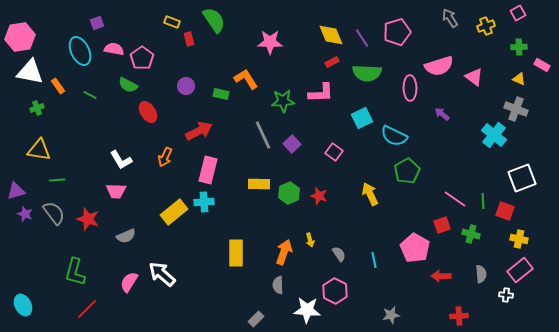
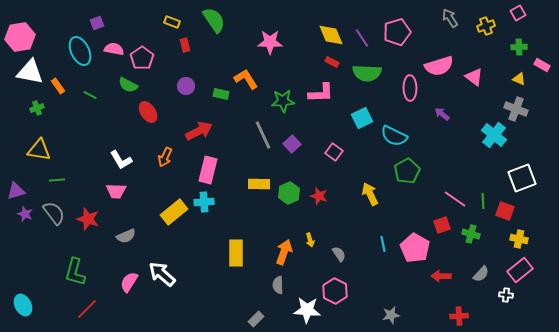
red rectangle at (189, 39): moved 4 px left, 6 px down
red rectangle at (332, 62): rotated 56 degrees clockwise
cyan line at (374, 260): moved 9 px right, 16 px up
gray semicircle at (481, 274): rotated 48 degrees clockwise
